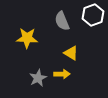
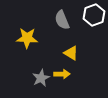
white hexagon: moved 1 px right
gray semicircle: moved 1 px up
gray star: moved 3 px right
